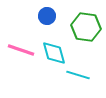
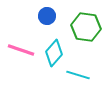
cyan diamond: rotated 56 degrees clockwise
